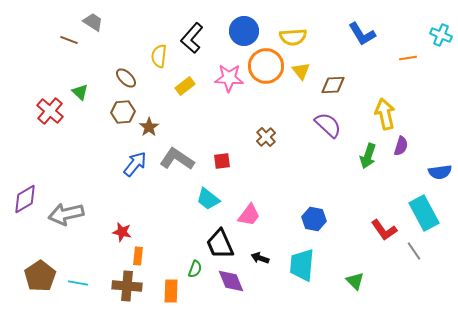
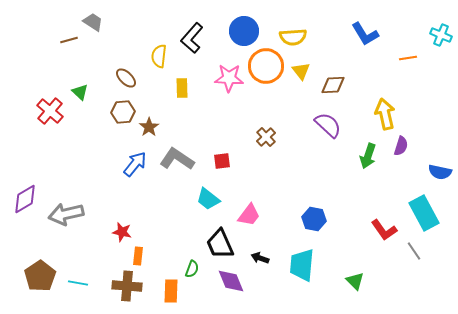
blue L-shape at (362, 34): moved 3 px right
brown line at (69, 40): rotated 36 degrees counterclockwise
yellow rectangle at (185, 86): moved 3 px left, 2 px down; rotated 54 degrees counterclockwise
blue semicircle at (440, 172): rotated 20 degrees clockwise
green semicircle at (195, 269): moved 3 px left
